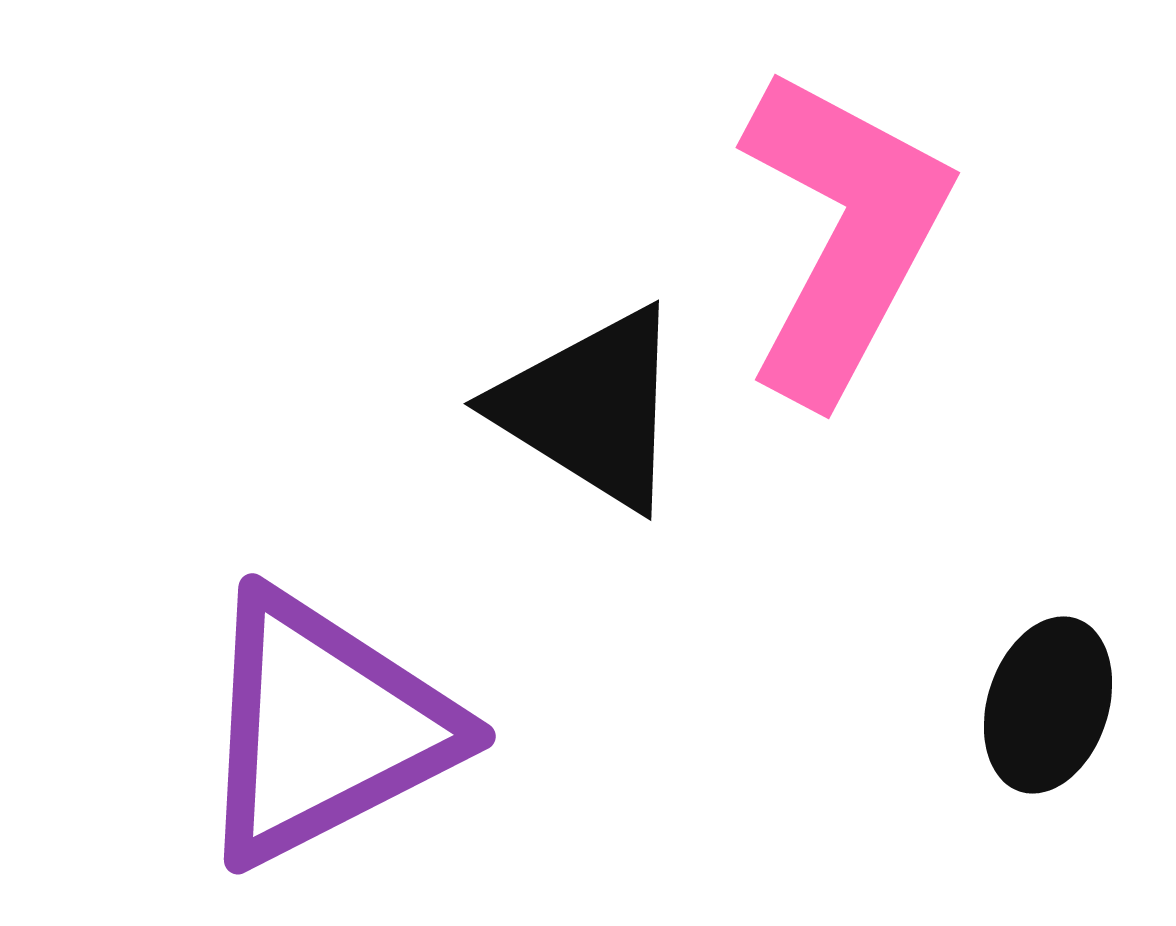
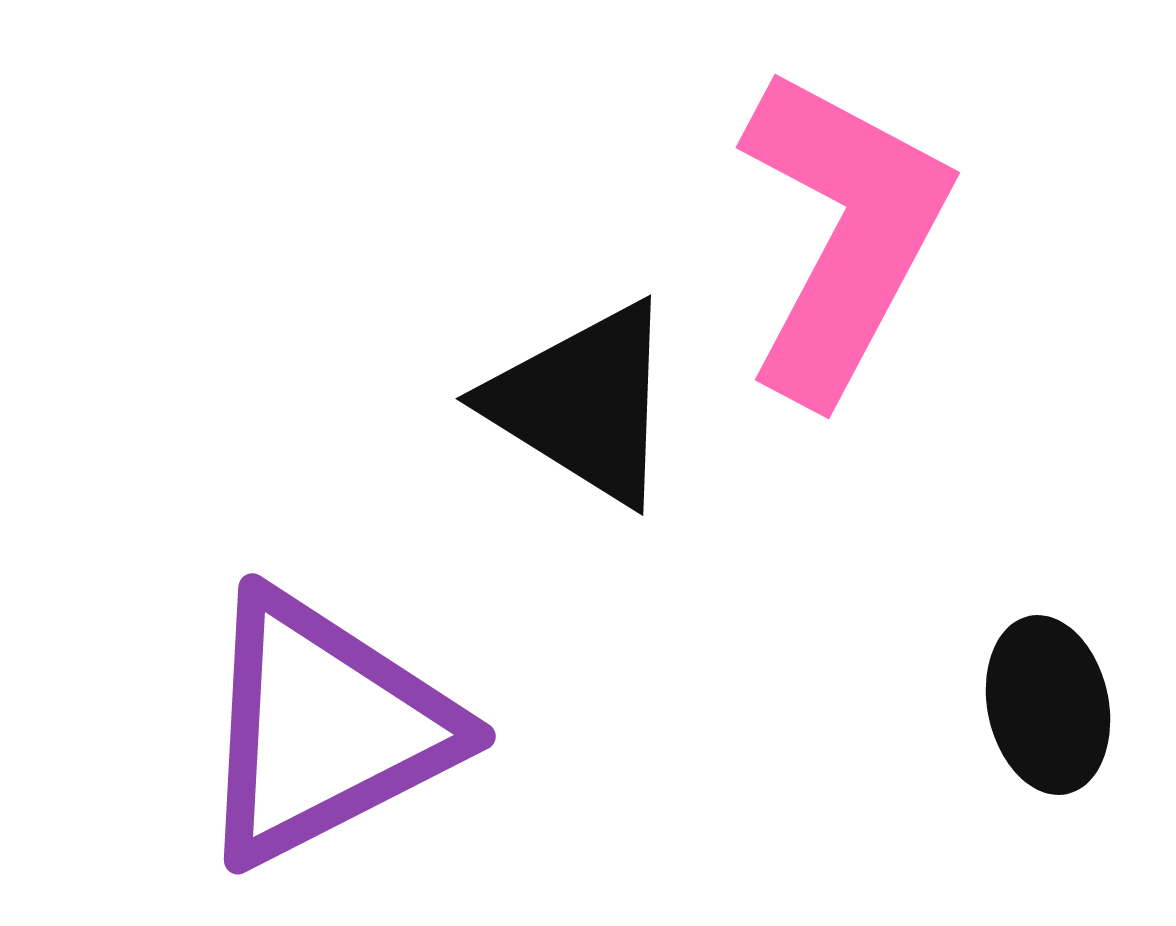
black triangle: moved 8 px left, 5 px up
black ellipse: rotated 30 degrees counterclockwise
